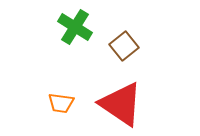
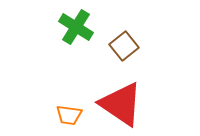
green cross: moved 1 px right
orange trapezoid: moved 8 px right, 12 px down
